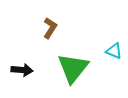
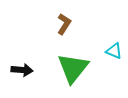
brown L-shape: moved 14 px right, 4 px up
